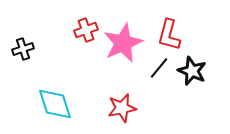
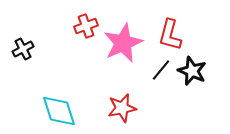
red cross: moved 4 px up
red L-shape: moved 1 px right
black cross: rotated 10 degrees counterclockwise
black line: moved 2 px right, 2 px down
cyan diamond: moved 4 px right, 7 px down
